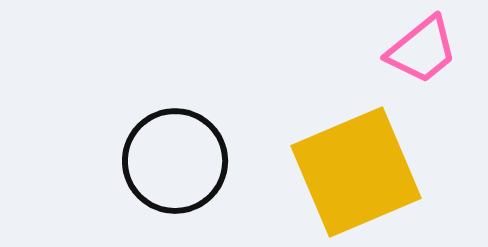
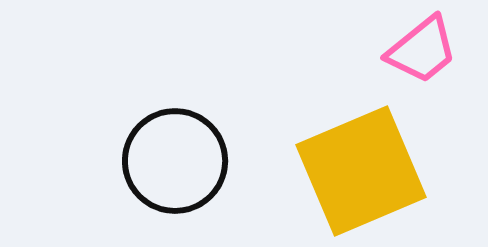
yellow square: moved 5 px right, 1 px up
